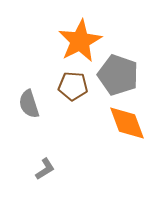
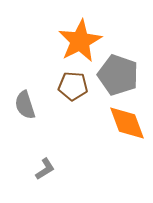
gray semicircle: moved 4 px left, 1 px down
